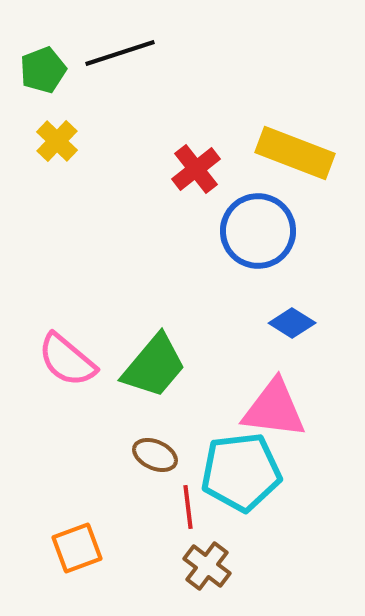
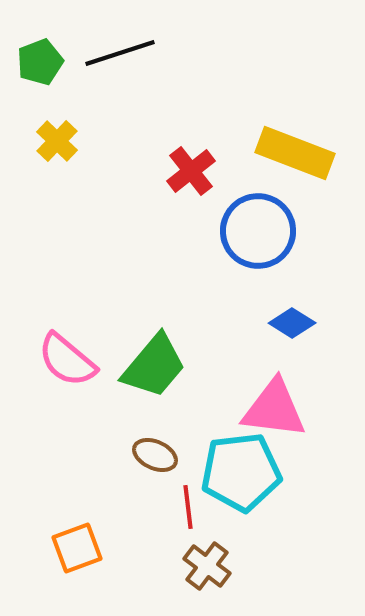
green pentagon: moved 3 px left, 8 px up
red cross: moved 5 px left, 2 px down
